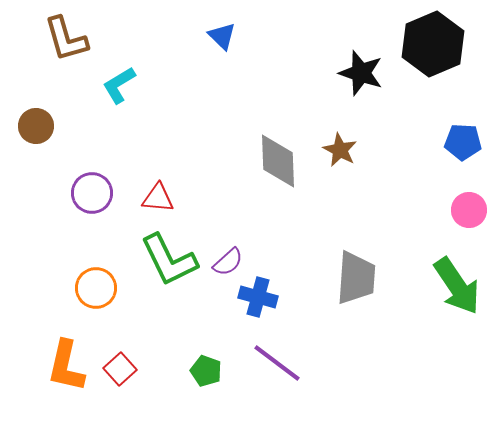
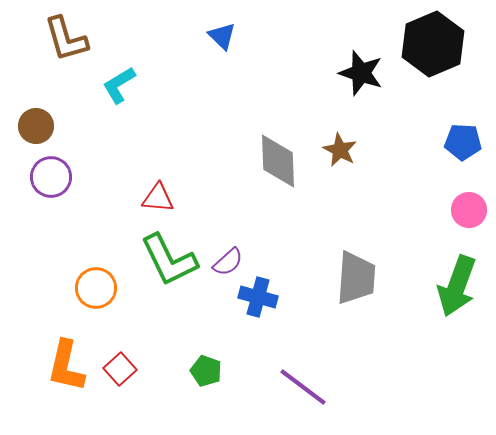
purple circle: moved 41 px left, 16 px up
green arrow: rotated 54 degrees clockwise
purple line: moved 26 px right, 24 px down
